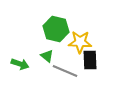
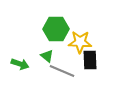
green hexagon: rotated 15 degrees counterclockwise
gray line: moved 3 px left
